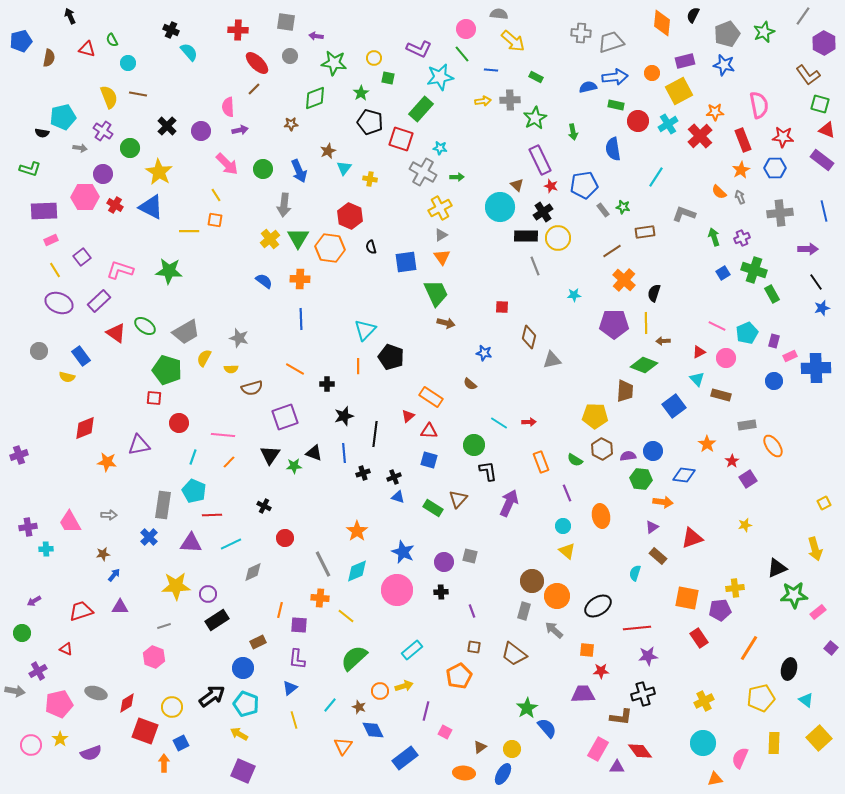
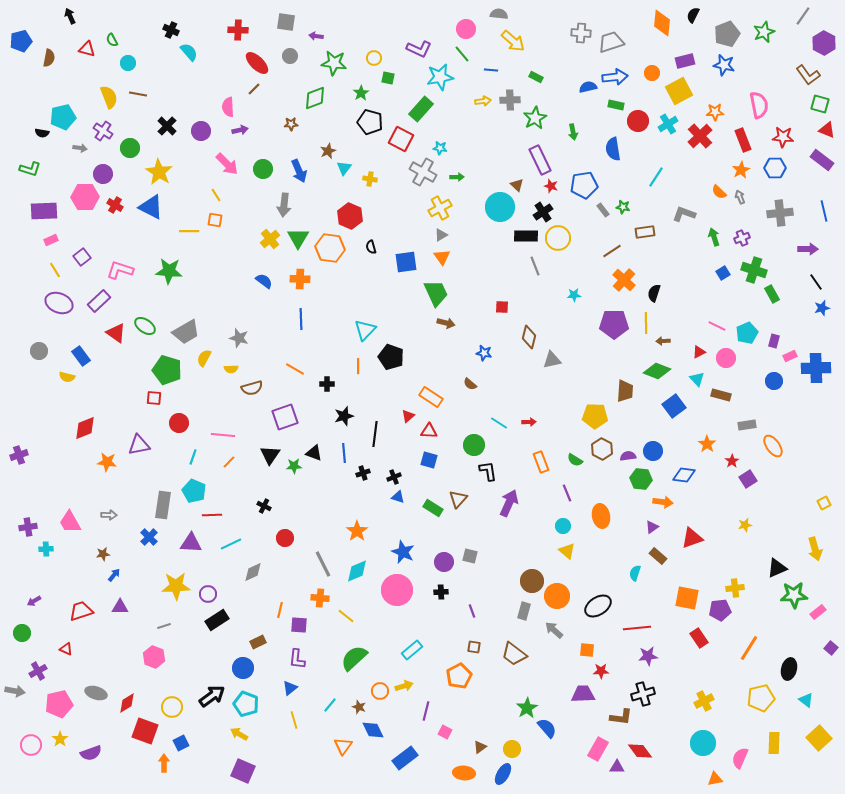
red square at (401, 139): rotated 10 degrees clockwise
green diamond at (644, 365): moved 13 px right, 6 px down
